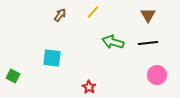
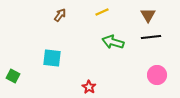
yellow line: moved 9 px right; rotated 24 degrees clockwise
black line: moved 3 px right, 6 px up
